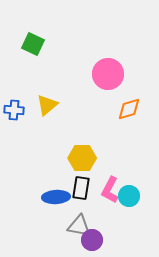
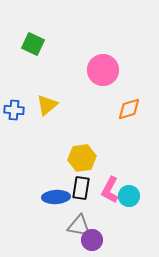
pink circle: moved 5 px left, 4 px up
yellow hexagon: rotated 8 degrees counterclockwise
